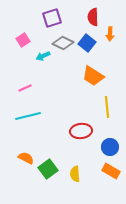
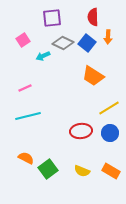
purple square: rotated 12 degrees clockwise
orange arrow: moved 2 px left, 3 px down
yellow line: moved 2 px right, 1 px down; rotated 65 degrees clockwise
blue circle: moved 14 px up
yellow semicircle: moved 7 px right, 3 px up; rotated 63 degrees counterclockwise
